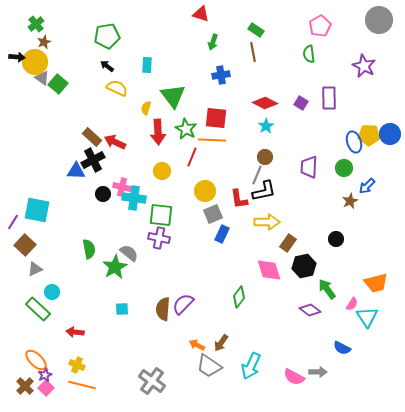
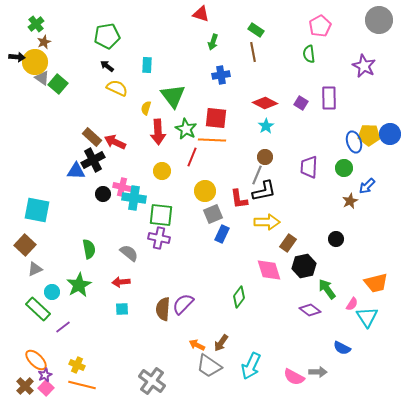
purple line at (13, 222): moved 50 px right, 105 px down; rotated 21 degrees clockwise
green star at (115, 267): moved 36 px left, 18 px down
red arrow at (75, 332): moved 46 px right, 50 px up; rotated 12 degrees counterclockwise
